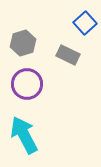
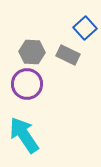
blue square: moved 5 px down
gray hexagon: moved 9 px right, 9 px down; rotated 20 degrees clockwise
cyan arrow: rotated 6 degrees counterclockwise
